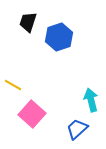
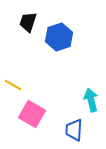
pink square: rotated 12 degrees counterclockwise
blue trapezoid: moved 3 px left, 1 px down; rotated 45 degrees counterclockwise
